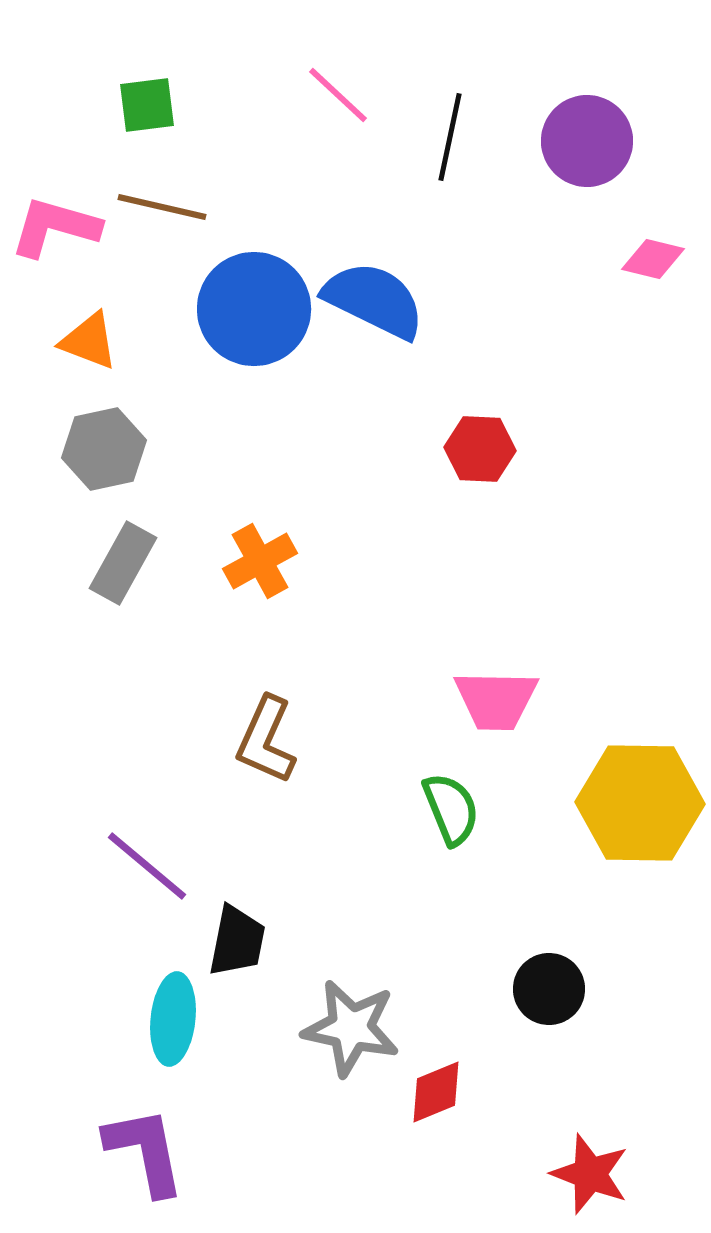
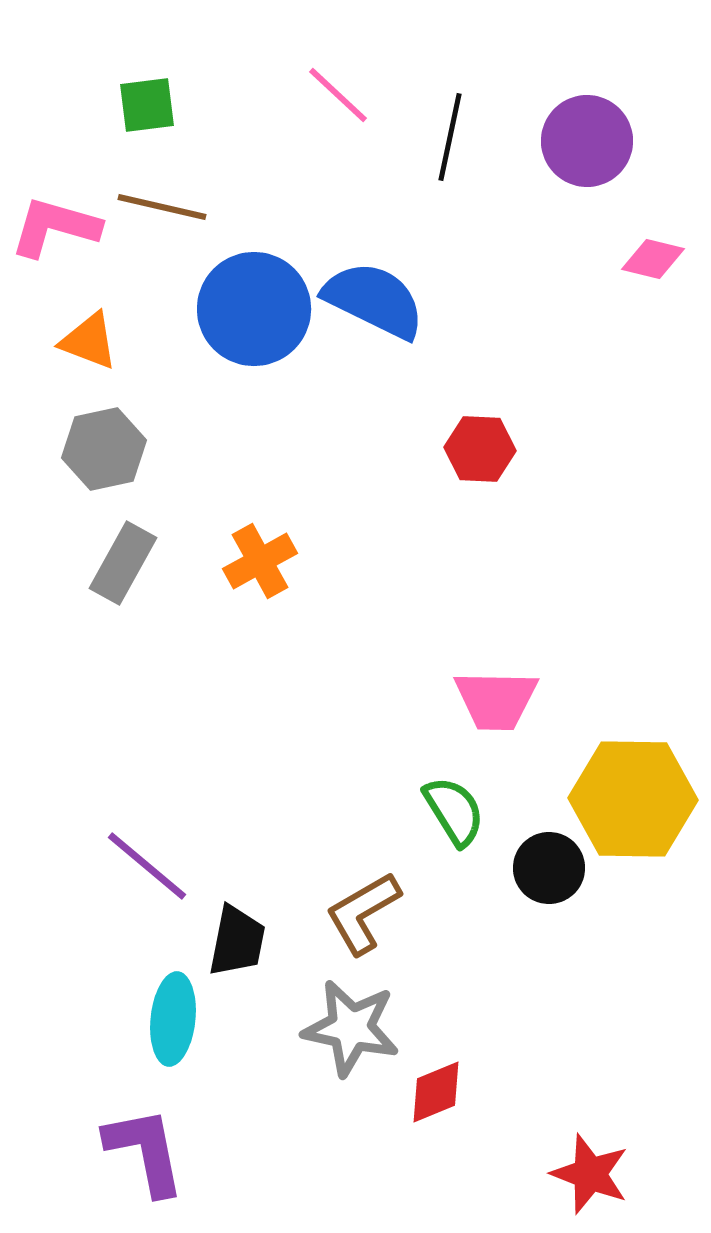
brown L-shape: moved 97 px right, 173 px down; rotated 36 degrees clockwise
yellow hexagon: moved 7 px left, 4 px up
green semicircle: moved 3 px right, 2 px down; rotated 10 degrees counterclockwise
black circle: moved 121 px up
